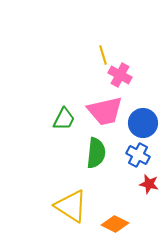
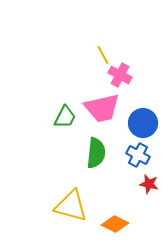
yellow line: rotated 12 degrees counterclockwise
pink trapezoid: moved 3 px left, 3 px up
green trapezoid: moved 1 px right, 2 px up
yellow triangle: rotated 18 degrees counterclockwise
